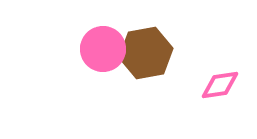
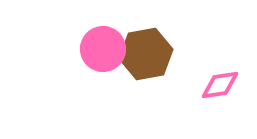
brown hexagon: moved 1 px down
